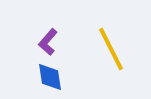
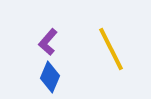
blue diamond: rotated 32 degrees clockwise
